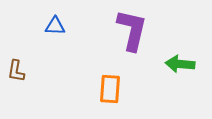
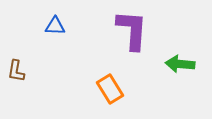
purple L-shape: rotated 9 degrees counterclockwise
orange rectangle: rotated 36 degrees counterclockwise
